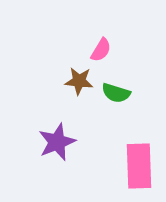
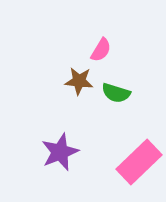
purple star: moved 3 px right, 10 px down
pink rectangle: moved 4 px up; rotated 48 degrees clockwise
